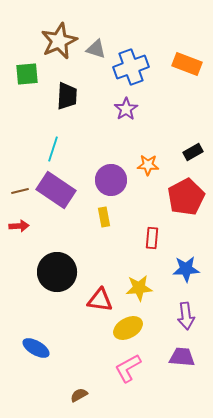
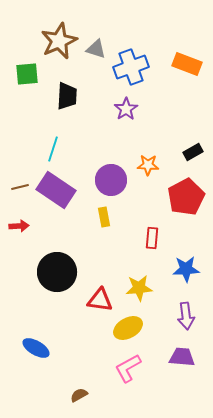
brown line: moved 4 px up
